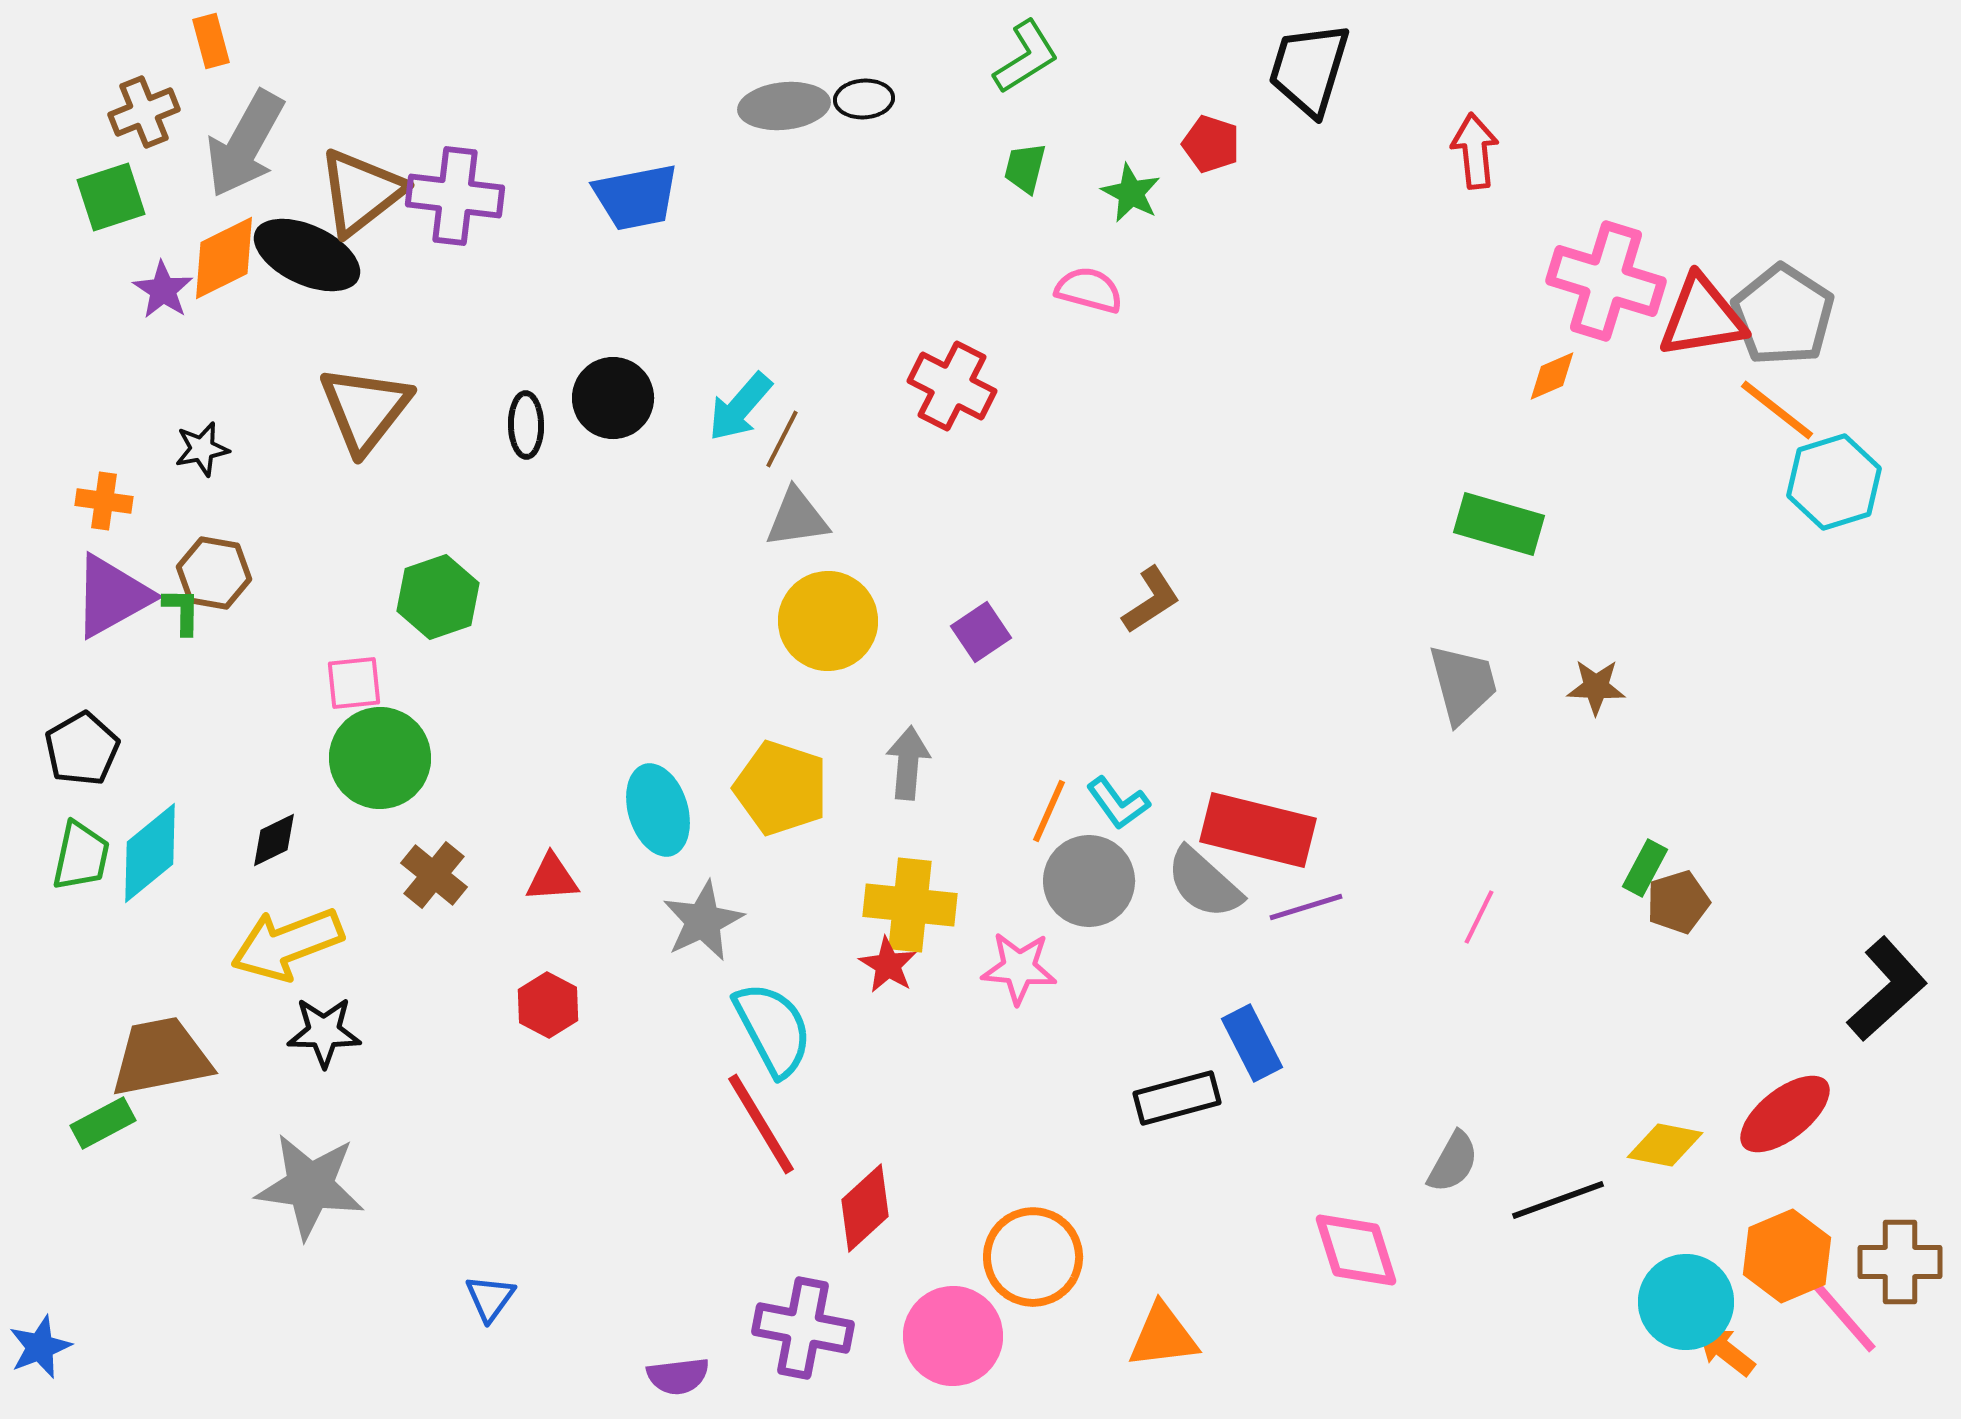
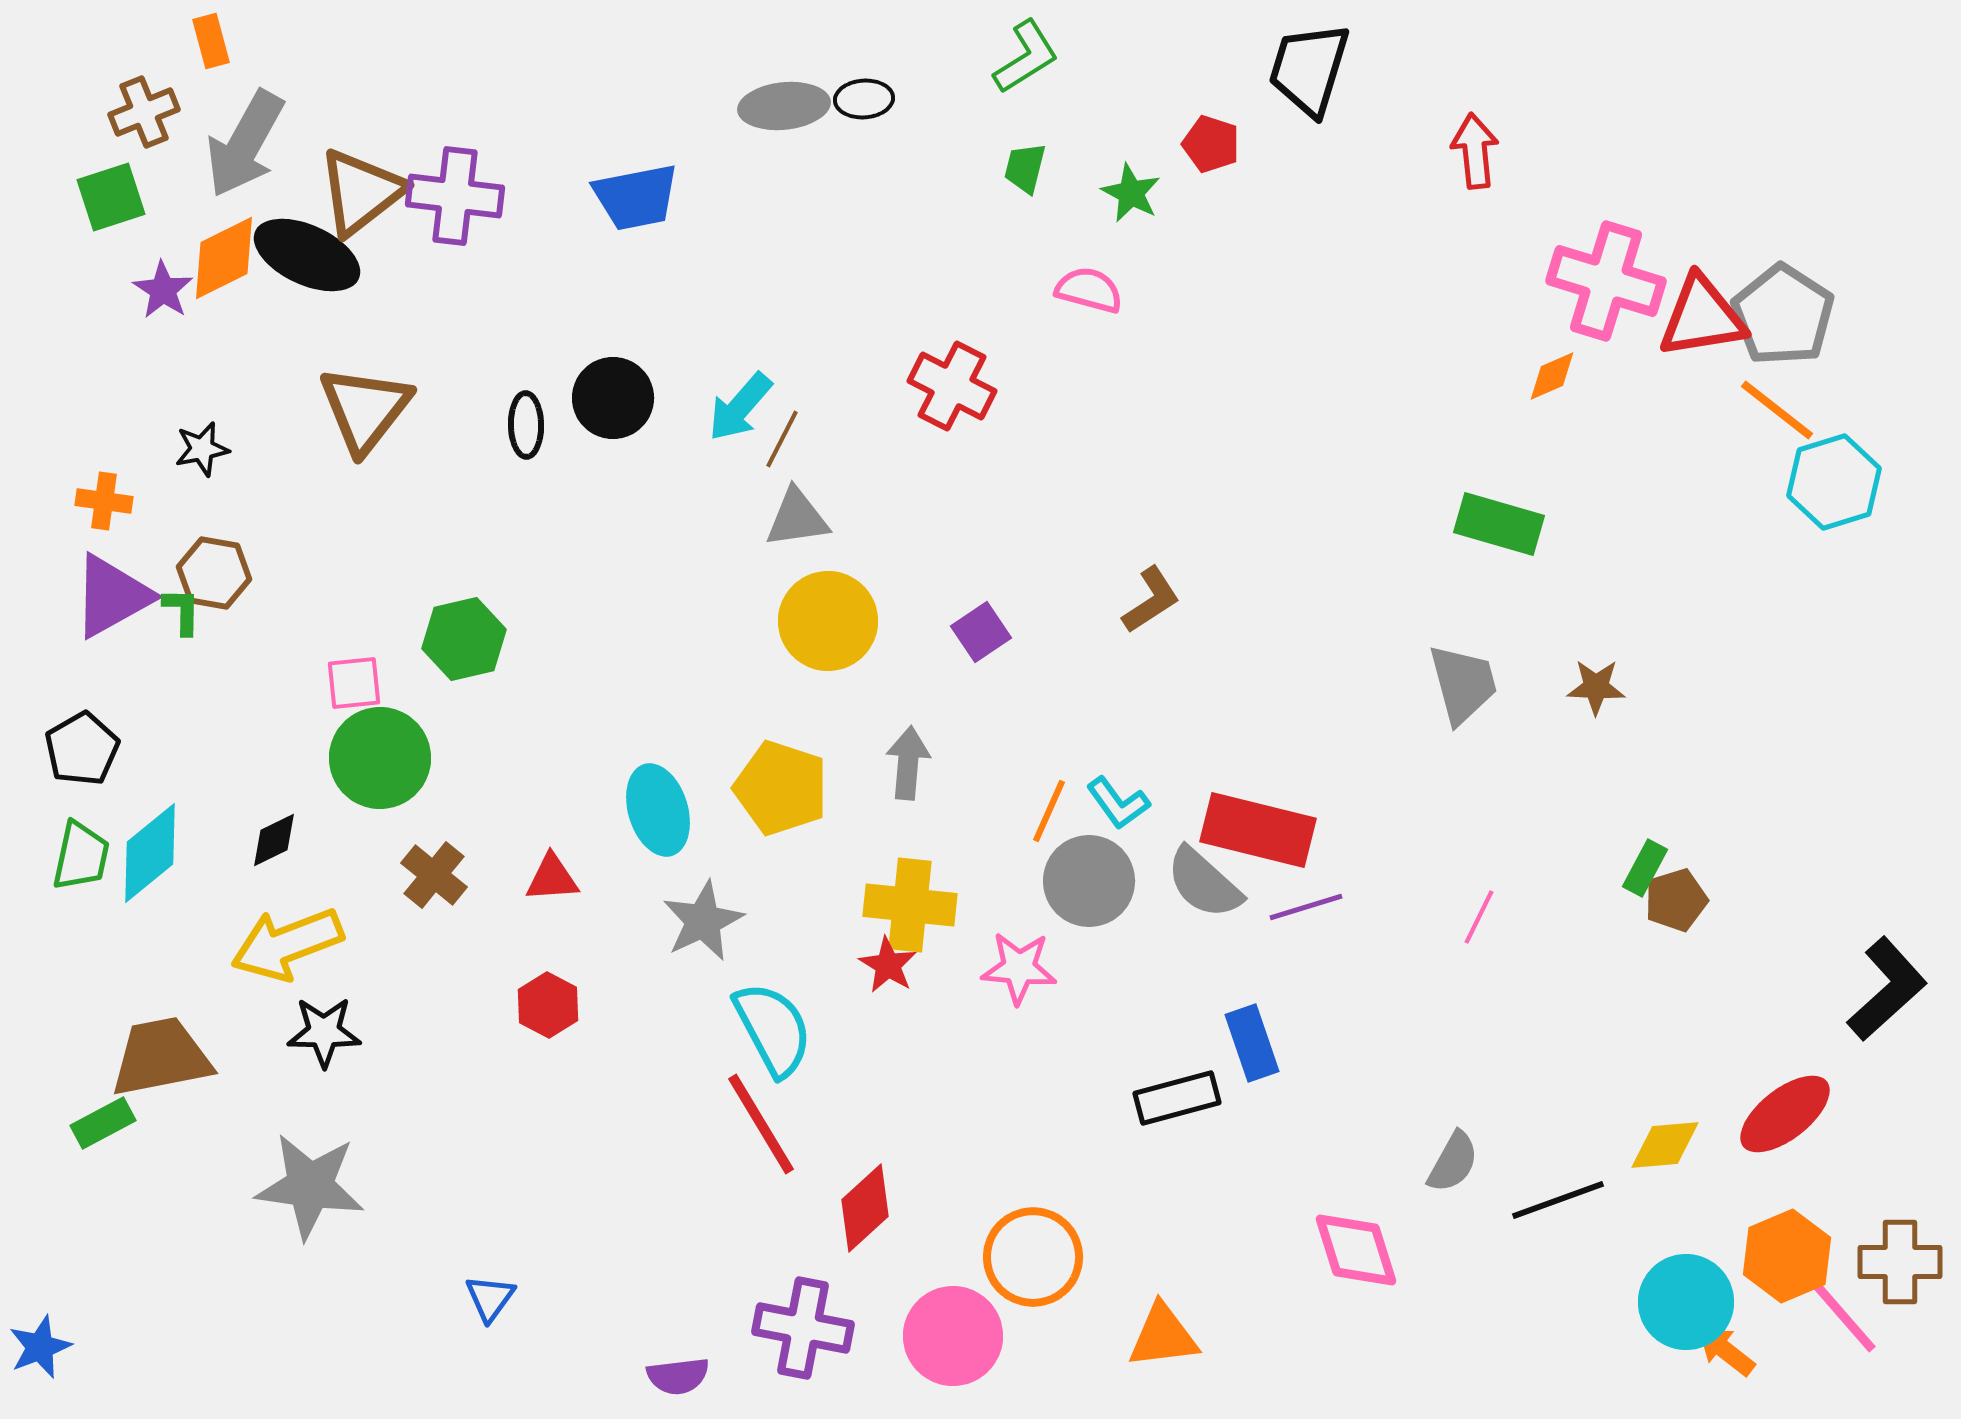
green hexagon at (438, 597): moved 26 px right, 42 px down; rotated 6 degrees clockwise
brown pentagon at (1678, 902): moved 2 px left, 2 px up
blue rectangle at (1252, 1043): rotated 8 degrees clockwise
yellow diamond at (1665, 1145): rotated 16 degrees counterclockwise
